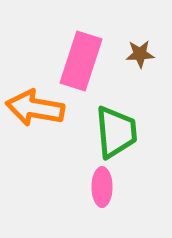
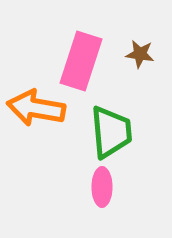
brown star: rotated 12 degrees clockwise
orange arrow: moved 1 px right
green trapezoid: moved 5 px left
